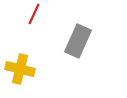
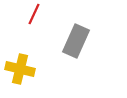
gray rectangle: moved 2 px left
